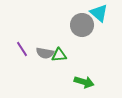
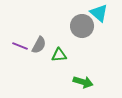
gray circle: moved 1 px down
purple line: moved 2 px left, 3 px up; rotated 35 degrees counterclockwise
gray semicircle: moved 6 px left, 8 px up; rotated 72 degrees counterclockwise
green arrow: moved 1 px left
